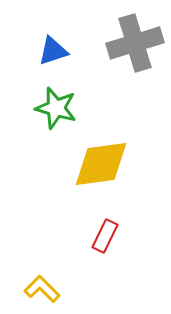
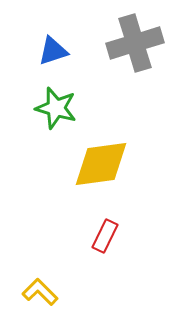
yellow L-shape: moved 2 px left, 3 px down
